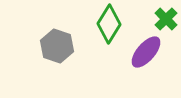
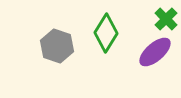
green diamond: moved 3 px left, 9 px down
purple ellipse: moved 9 px right; rotated 8 degrees clockwise
